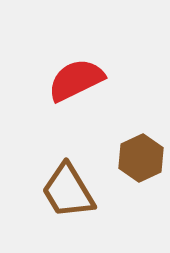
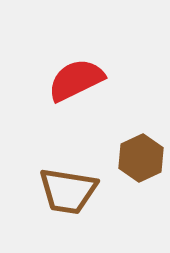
brown trapezoid: rotated 50 degrees counterclockwise
